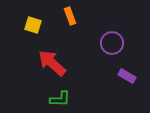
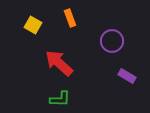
orange rectangle: moved 2 px down
yellow square: rotated 12 degrees clockwise
purple circle: moved 2 px up
red arrow: moved 7 px right
